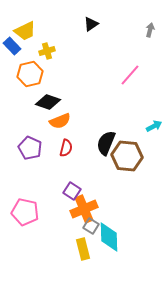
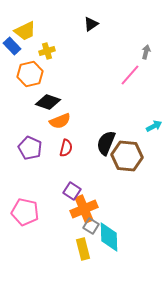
gray arrow: moved 4 px left, 22 px down
